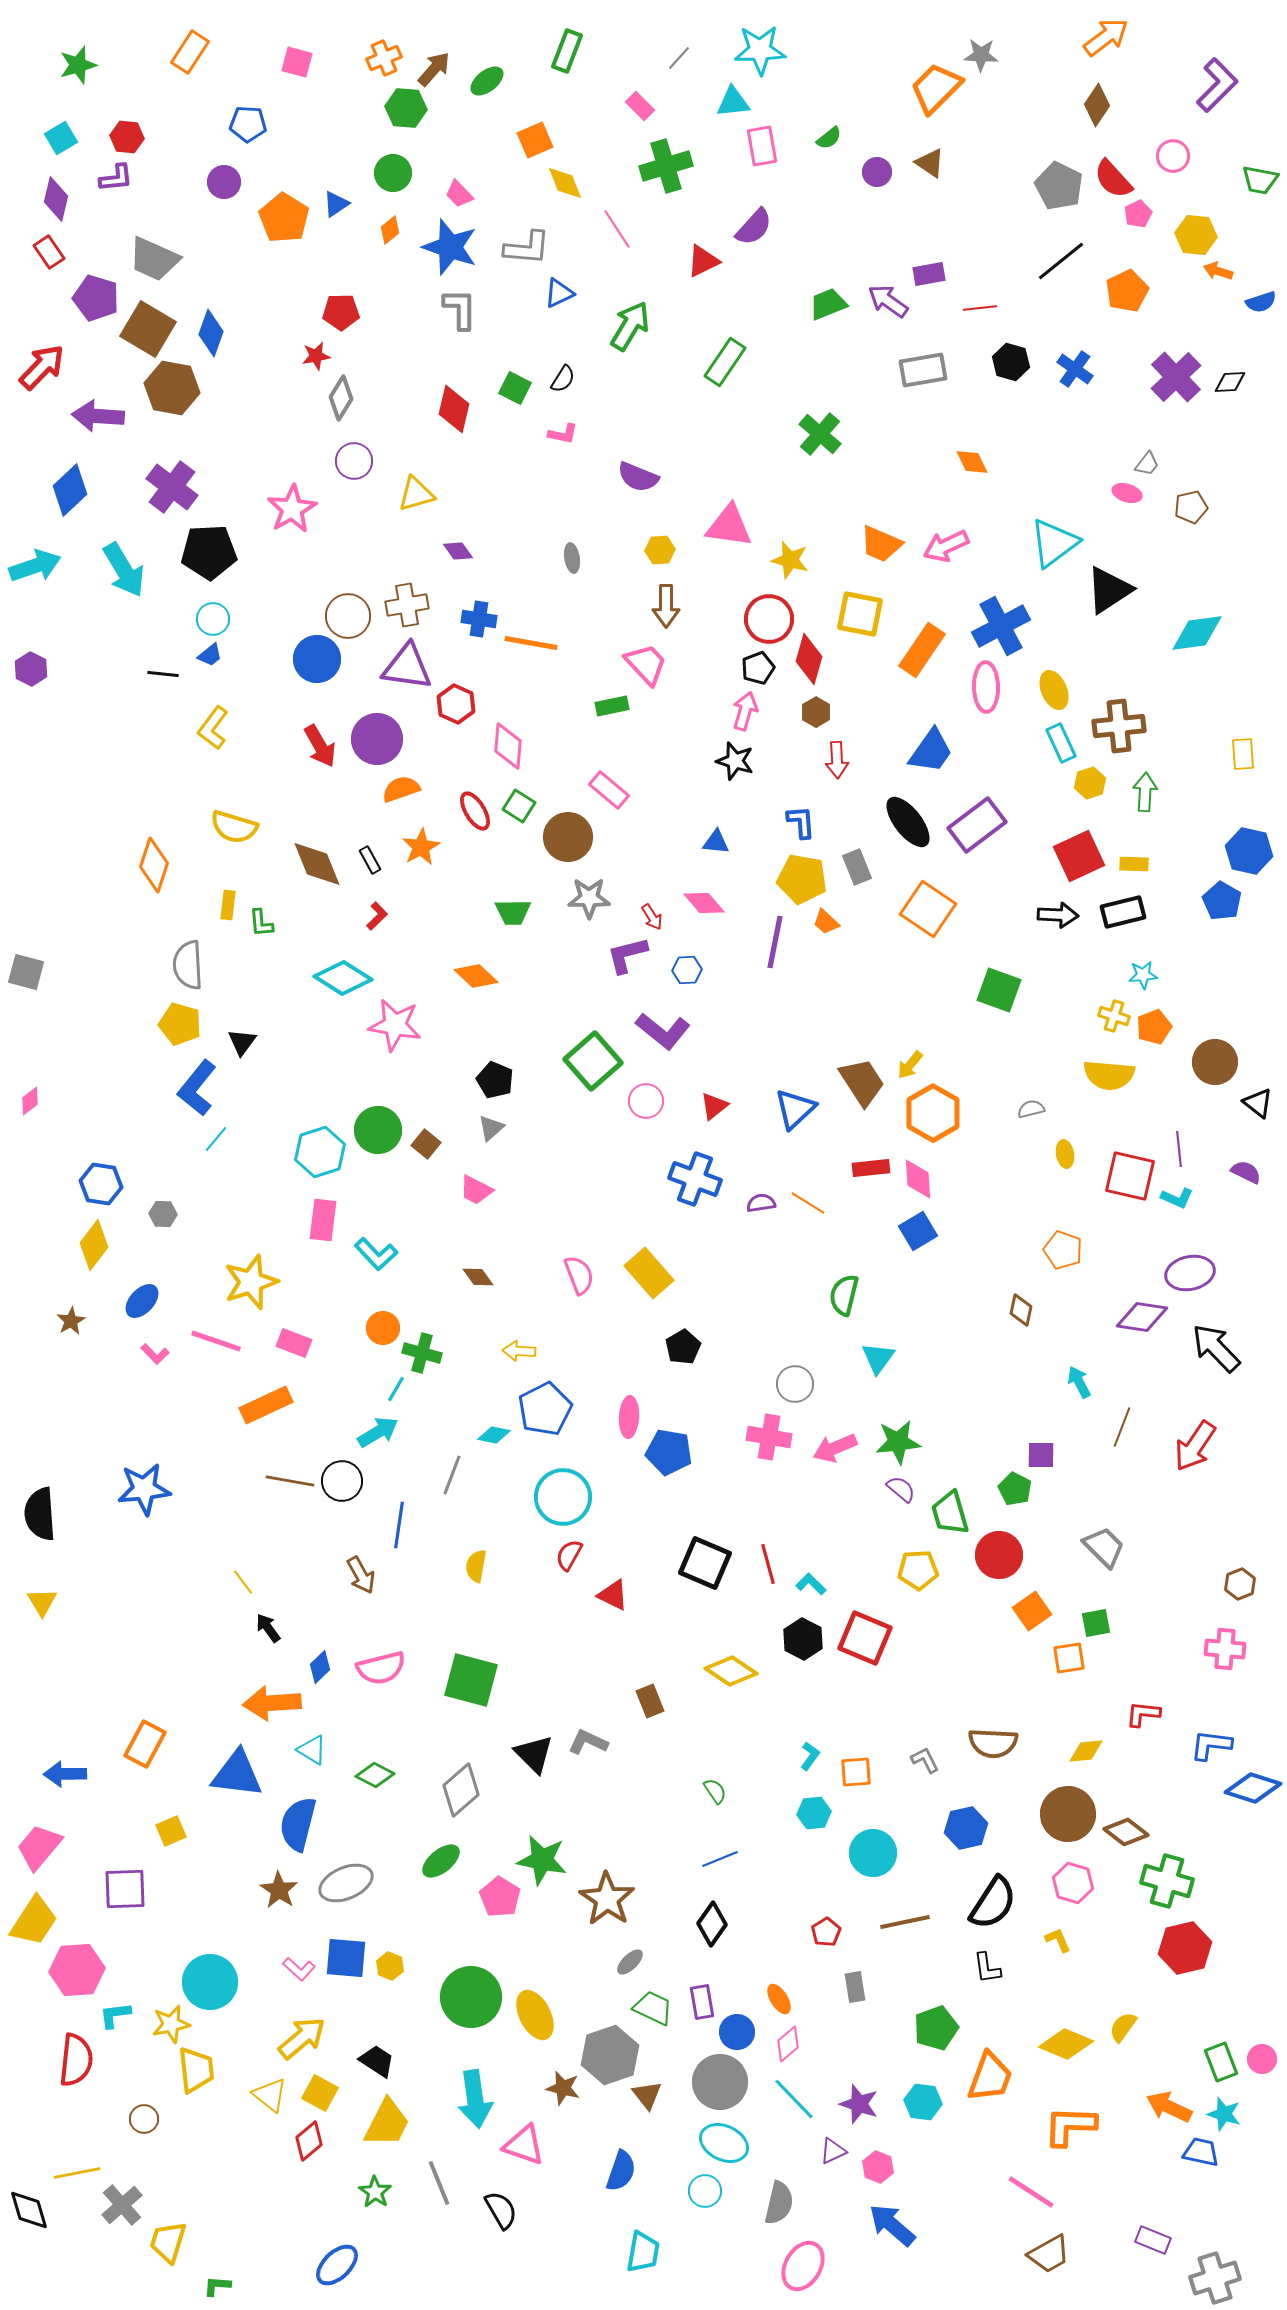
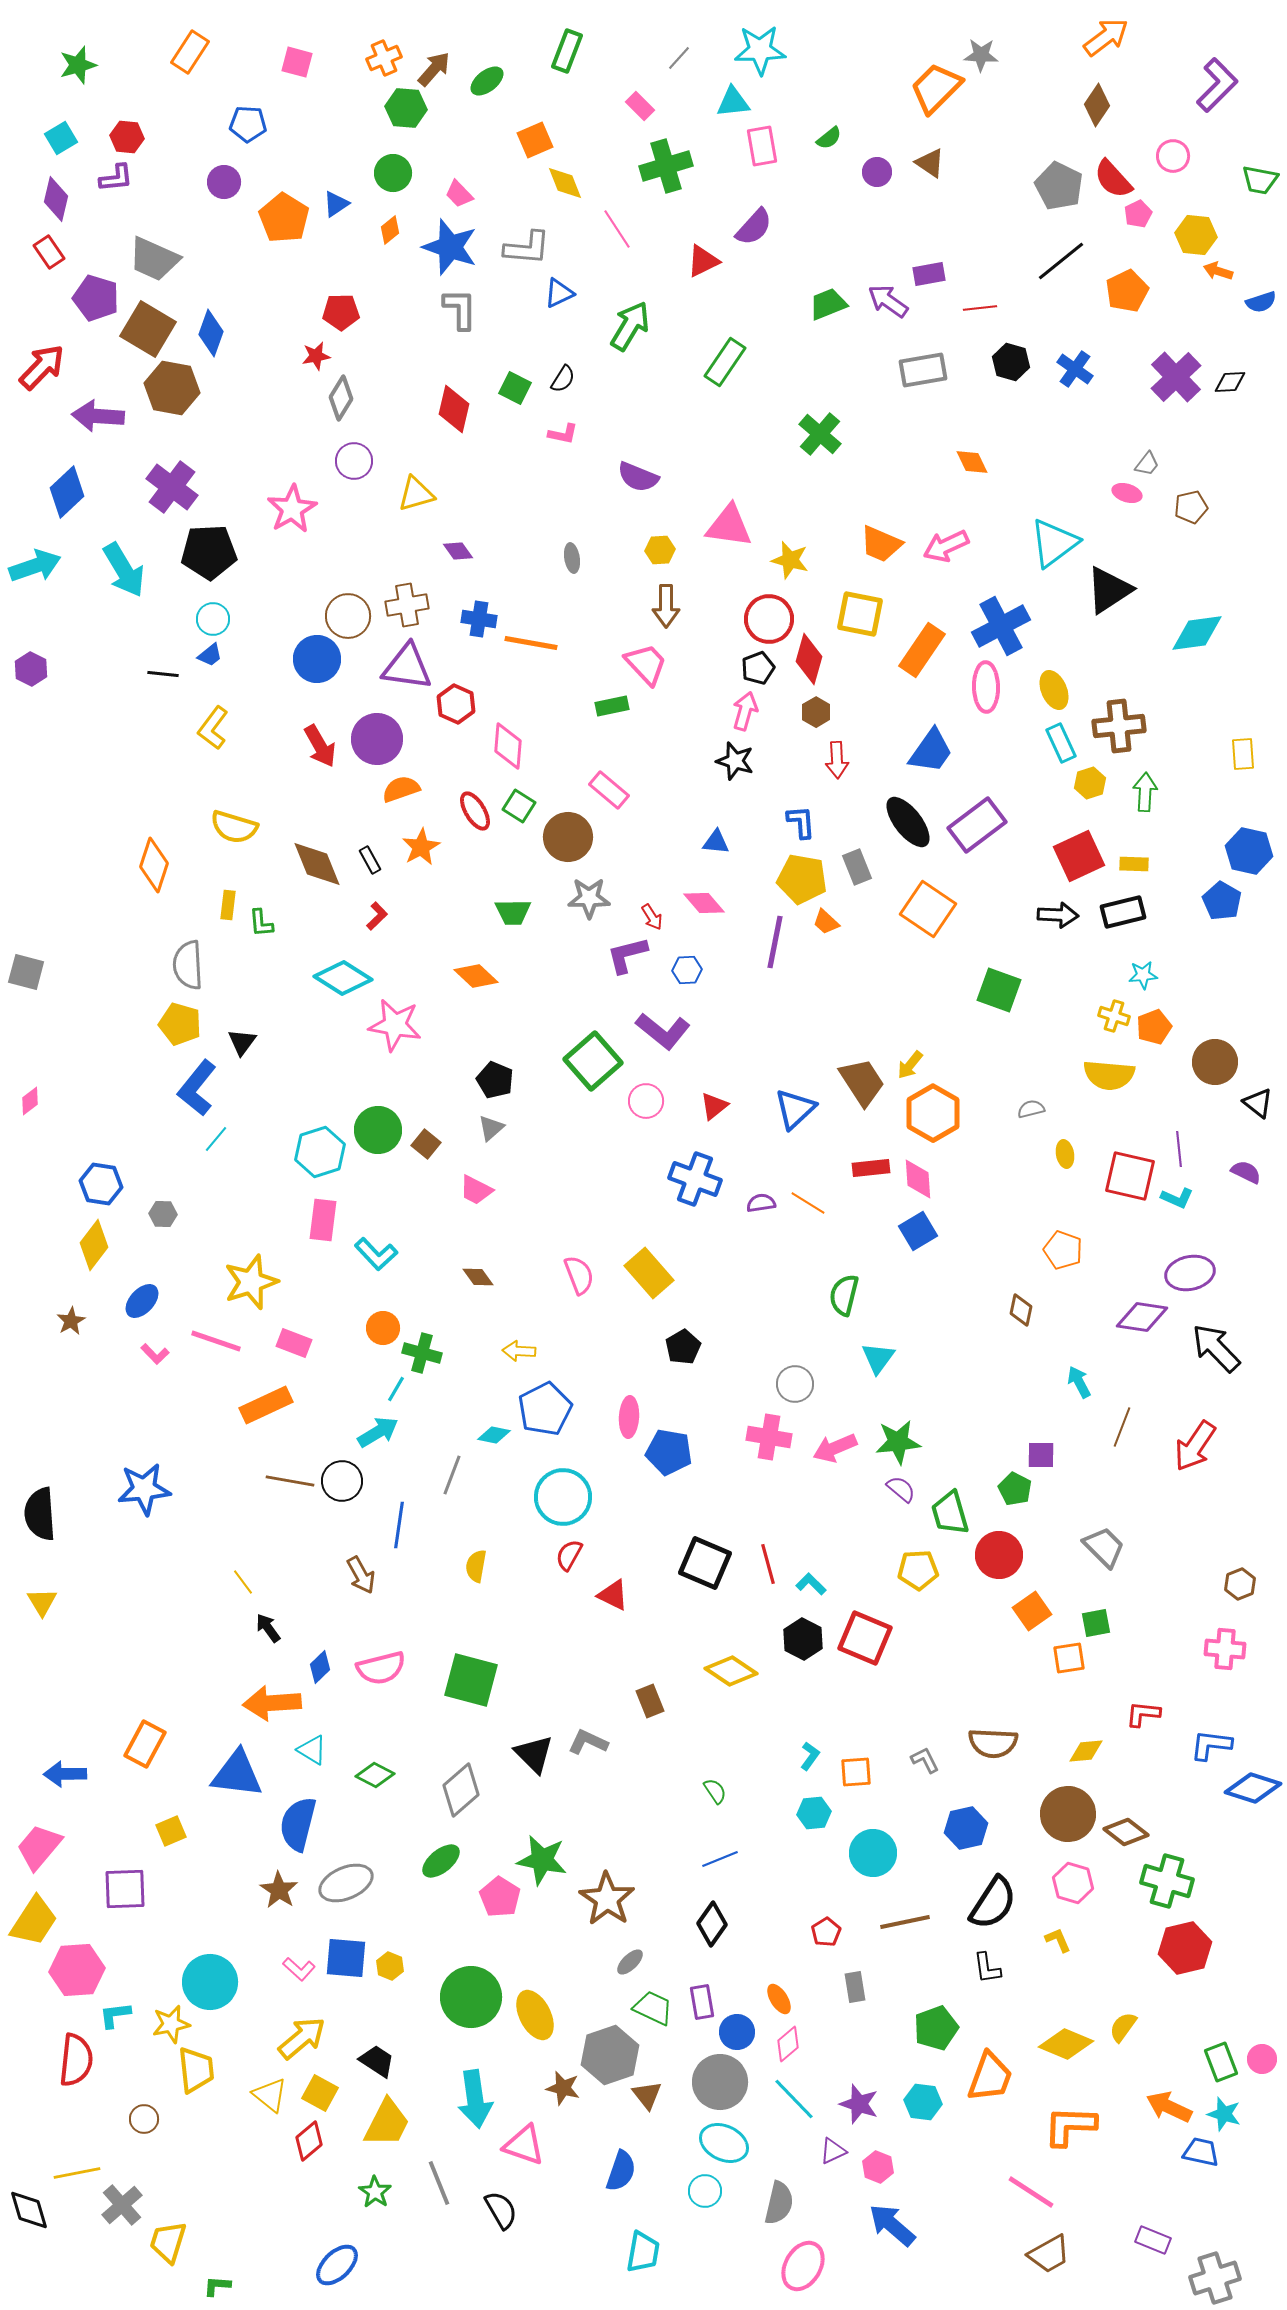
blue diamond at (70, 490): moved 3 px left, 2 px down
